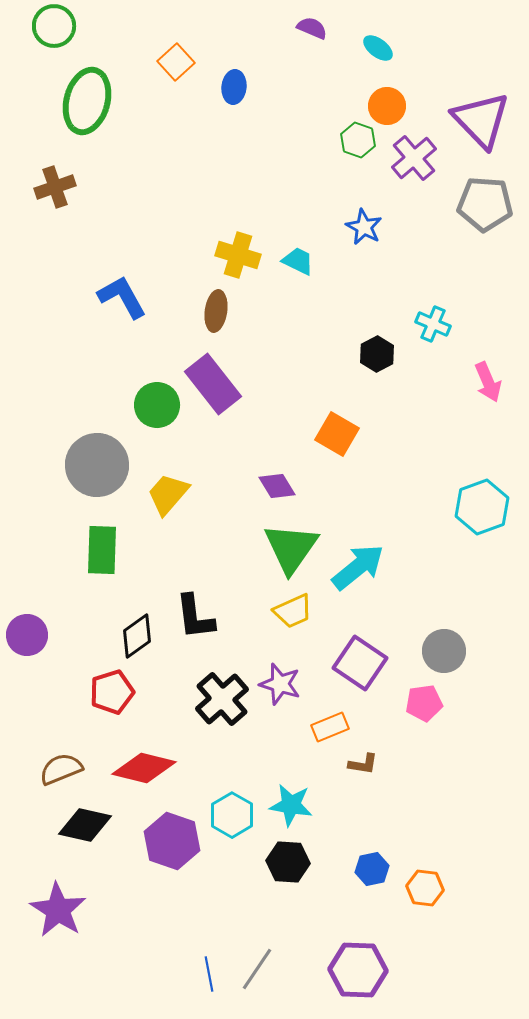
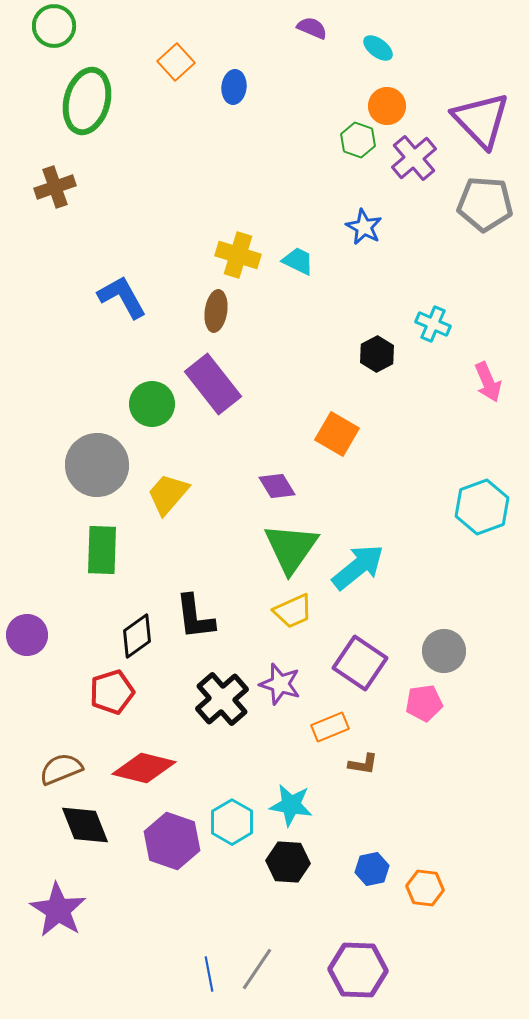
green circle at (157, 405): moved 5 px left, 1 px up
cyan hexagon at (232, 815): moved 7 px down
black diamond at (85, 825): rotated 56 degrees clockwise
